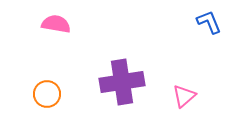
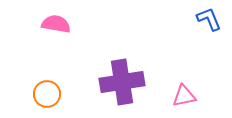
blue L-shape: moved 3 px up
pink triangle: rotated 30 degrees clockwise
